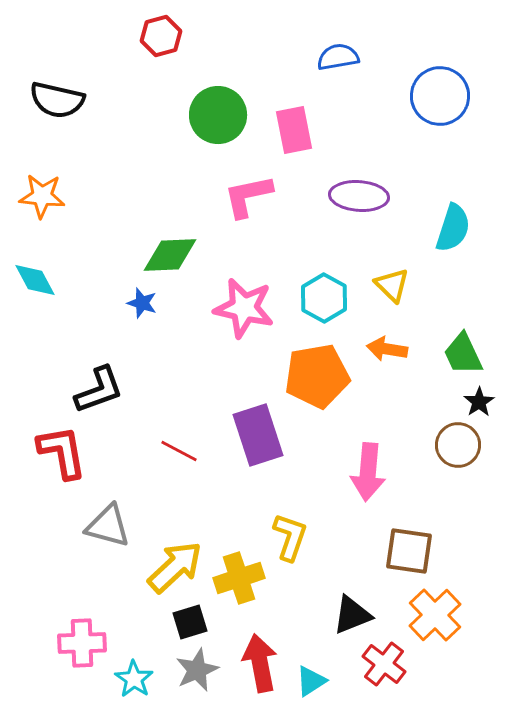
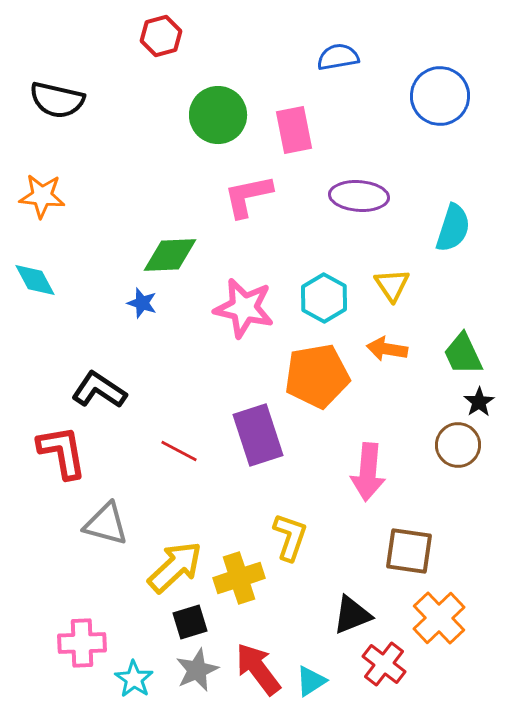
yellow triangle: rotated 12 degrees clockwise
black L-shape: rotated 126 degrees counterclockwise
gray triangle: moved 2 px left, 2 px up
orange cross: moved 4 px right, 3 px down
red arrow: moved 2 px left, 6 px down; rotated 26 degrees counterclockwise
